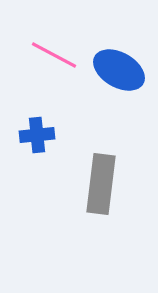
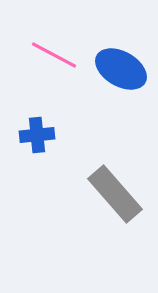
blue ellipse: moved 2 px right, 1 px up
gray rectangle: moved 14 px right, 10 px down; rotated 48 degrees counterclockwise
